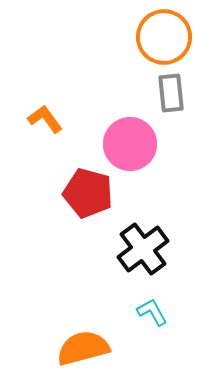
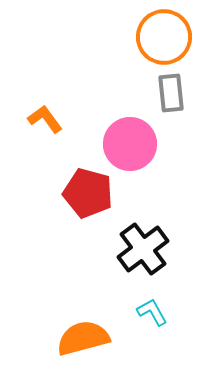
orange semicircle: moved 10 px up
